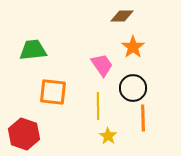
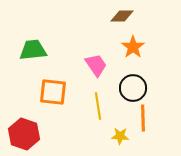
pink trapezoid: moved 6 px left
yellow line: rotated 8 degrees counterclockwise
yellow star: moved 12 px right; rotated 30 degrees counterclockwise
